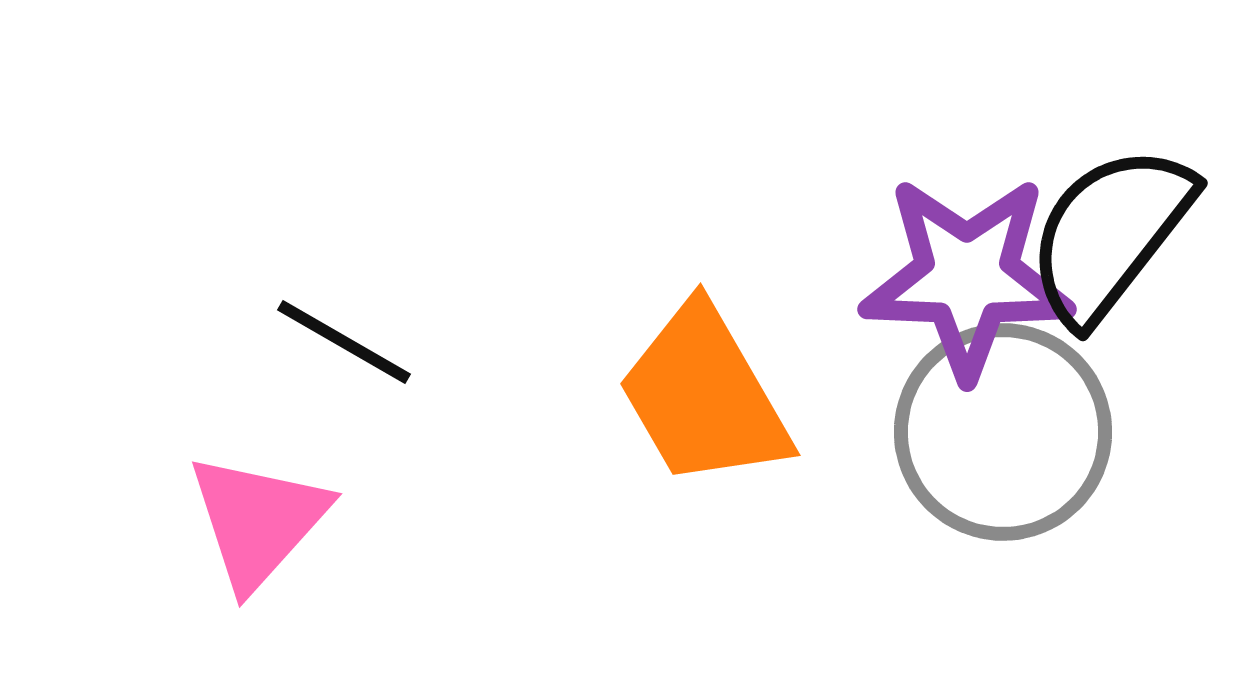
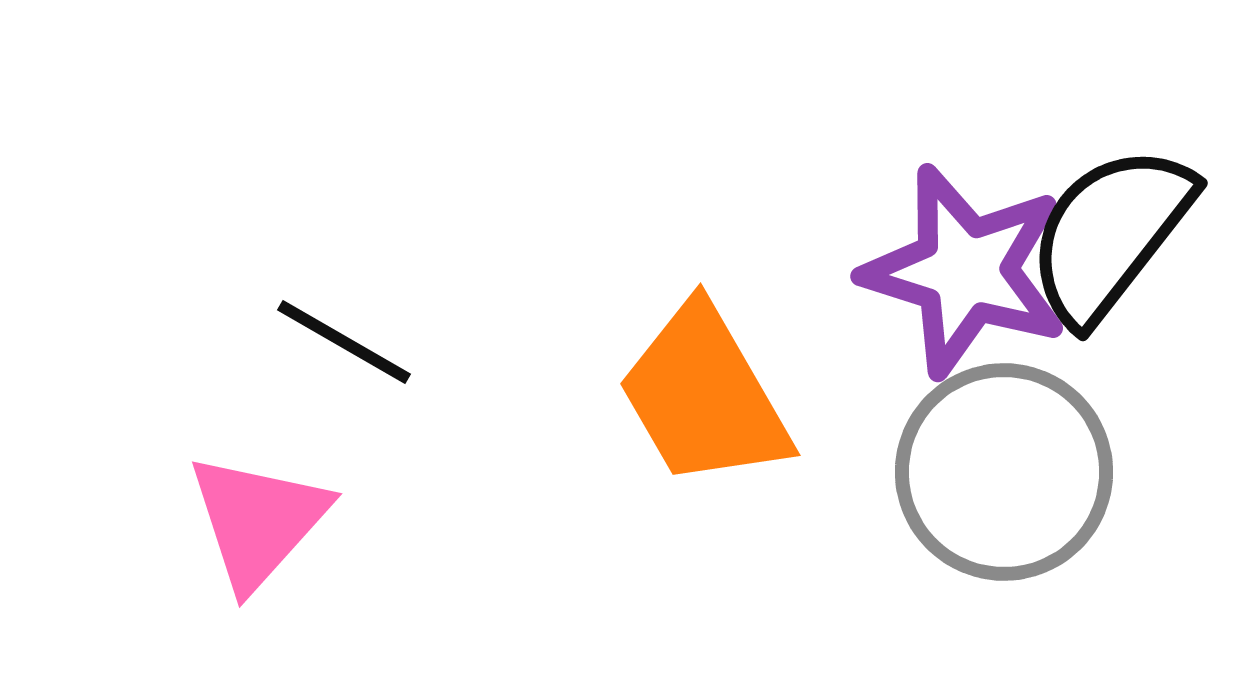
purple star: moved 2 px left, 6 px up; rotated 15 degrees clockwise
gray circle: moved 1 px right, 40 px down
